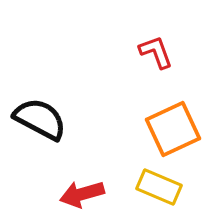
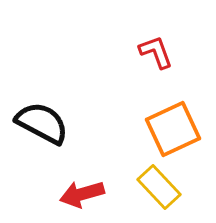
black semicircle: moved 2 px right, 4 px down
yellow rectangle: rotated 24 degrees clockwise
